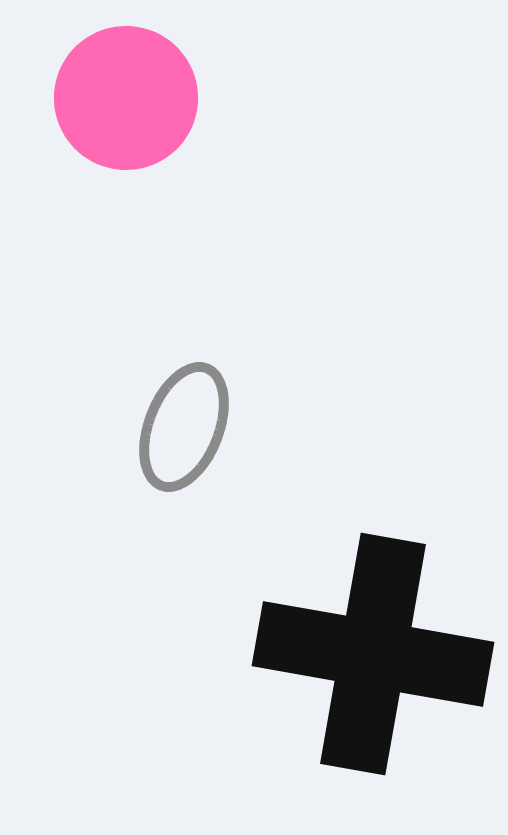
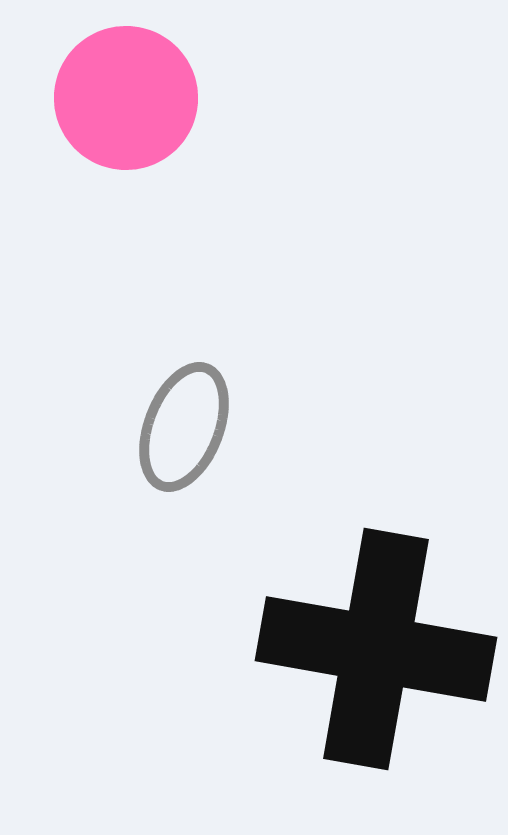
black cross: moved 3 px right, 5 px up
